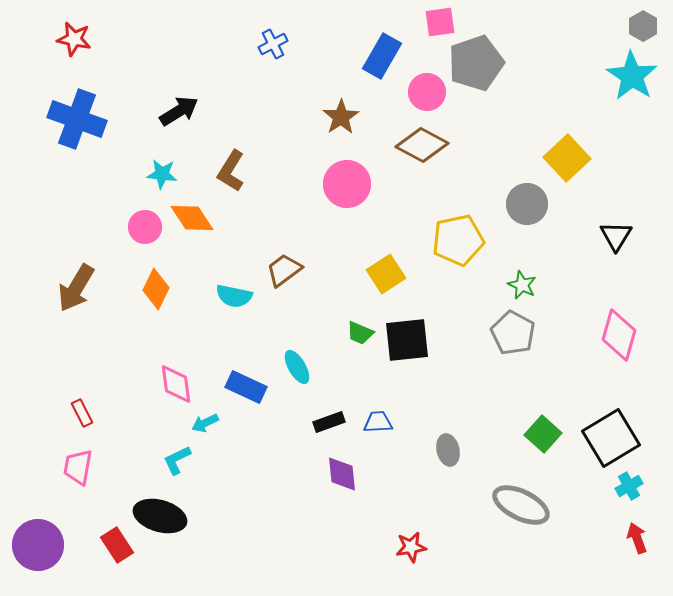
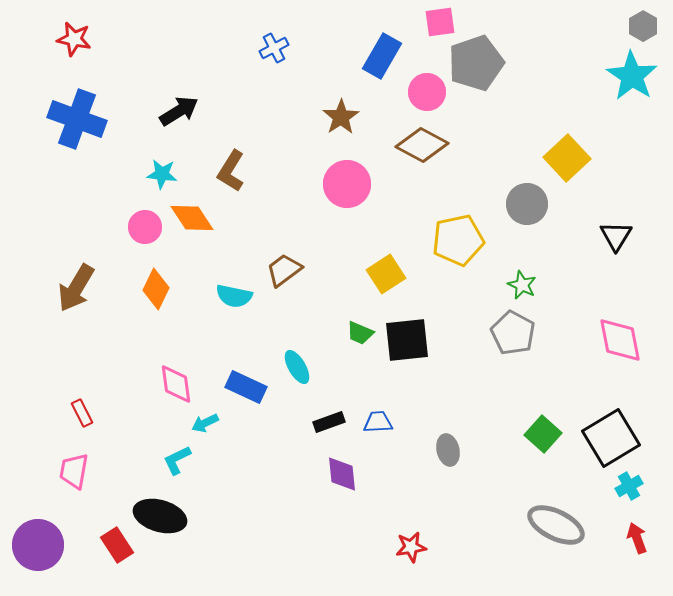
blue cross at (273, 44): moved 1 px right, 4 px down
pink diamond at (619, 335): moved 1 px right, 5 px down; rotated 27 degrees counterclockwise
pink trapezoid at (78, 467): moved 4 px left, 4 px down
gray ellipse at (521, 505): moved 35 px right, 20 px down
